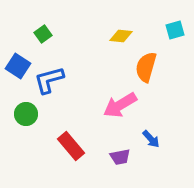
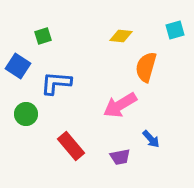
green square: moved 2 px down; rotated 18 degrees clockwise
blue L-shape: moved 7 px right, 3 px down; rotated 20 degrees clockwise
